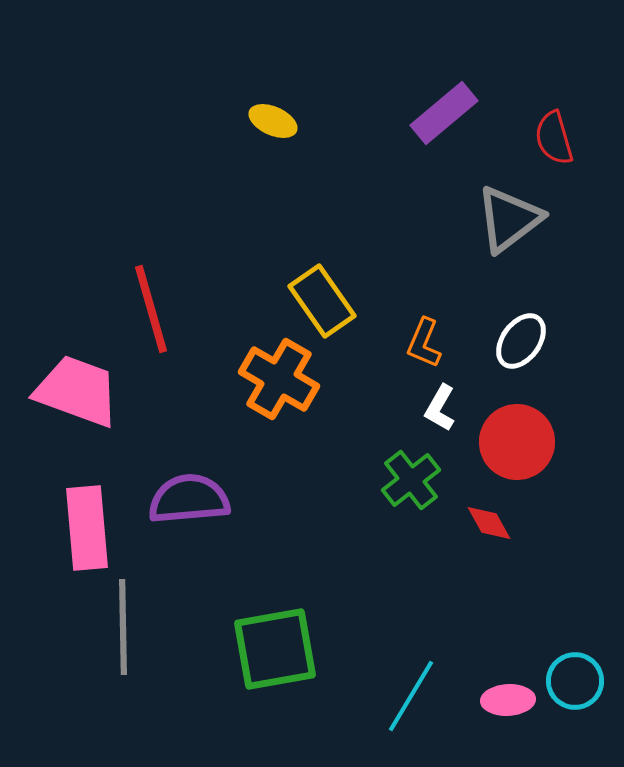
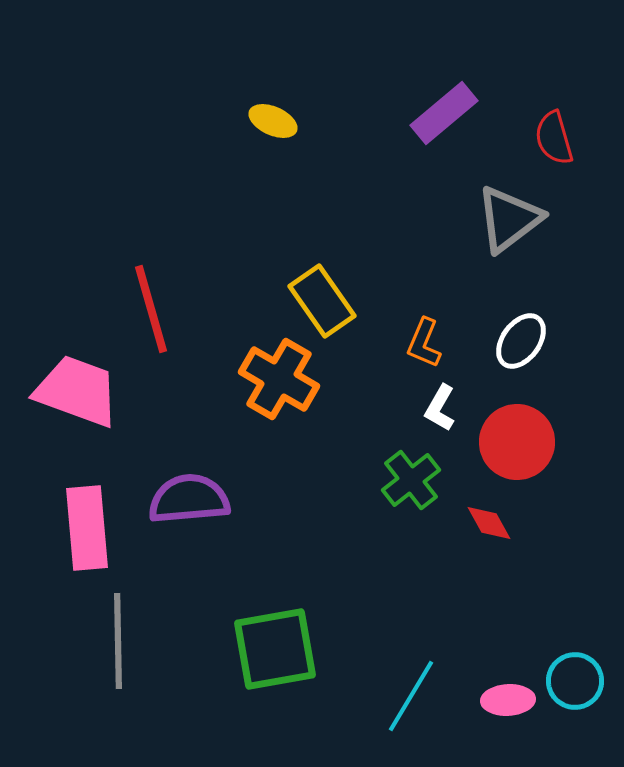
gray line: moved 5 px left, 14 px down
